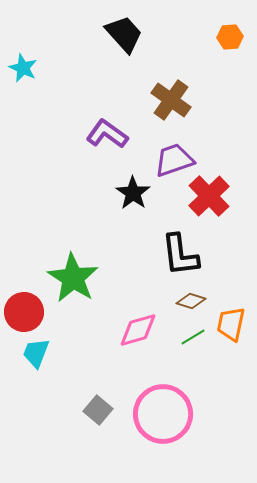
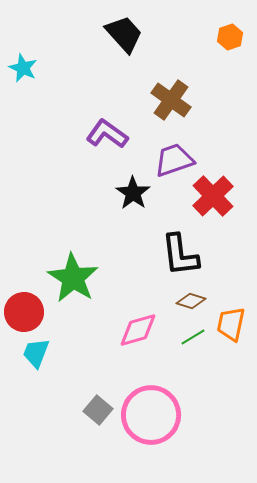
orange hexagon: rotated 15 degrees counterclockwise
red cross: moved 4 px right
pink circle: moved 12 px left, 1 px down
